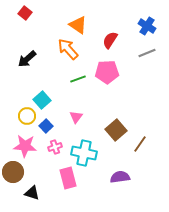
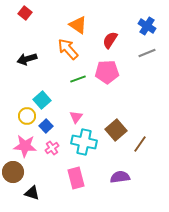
black arrow: rotated 24 degrees clockwise
pink cross: moved 3 px left, 1 px down; rotated 16 degrees counterclockwise
cyan cross: moved 11 px up
pink rectangle: moved 8 px right
